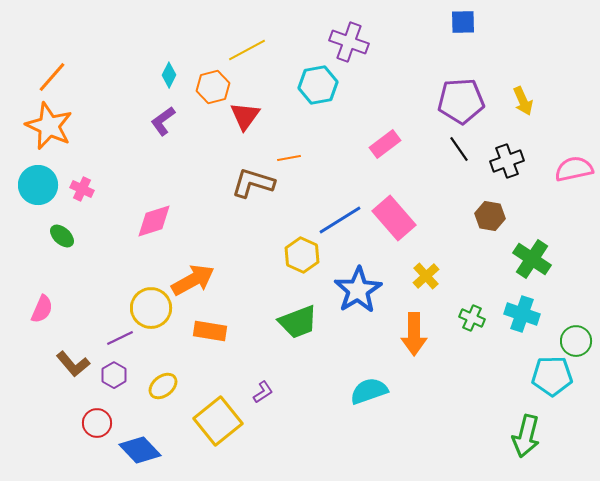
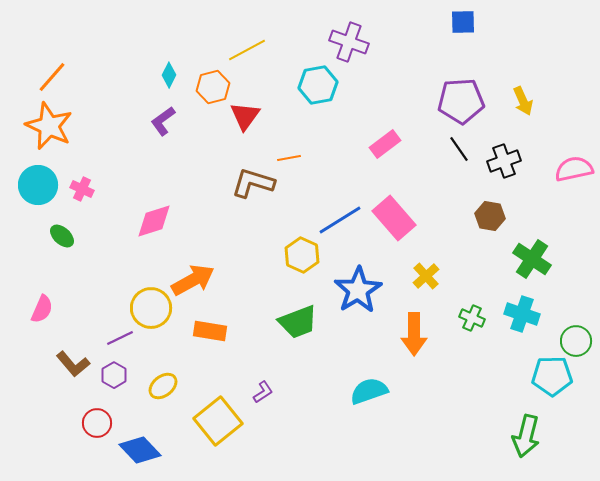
black cross at (507, 161): moved 3 px left
